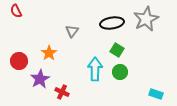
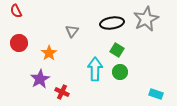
red circle: moved 18 px up
